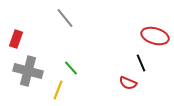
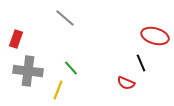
gray line: rotated 10 degrees counterclockwise
gray cross: rotated 8 degrees counterclockwise
red semicircle: moved 2 px left
